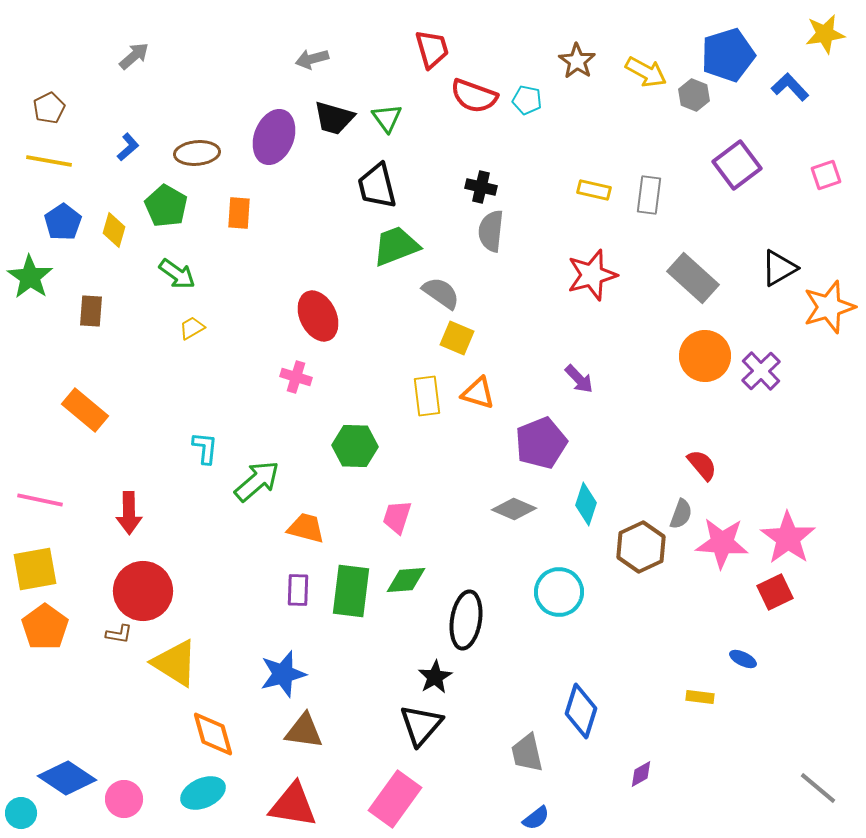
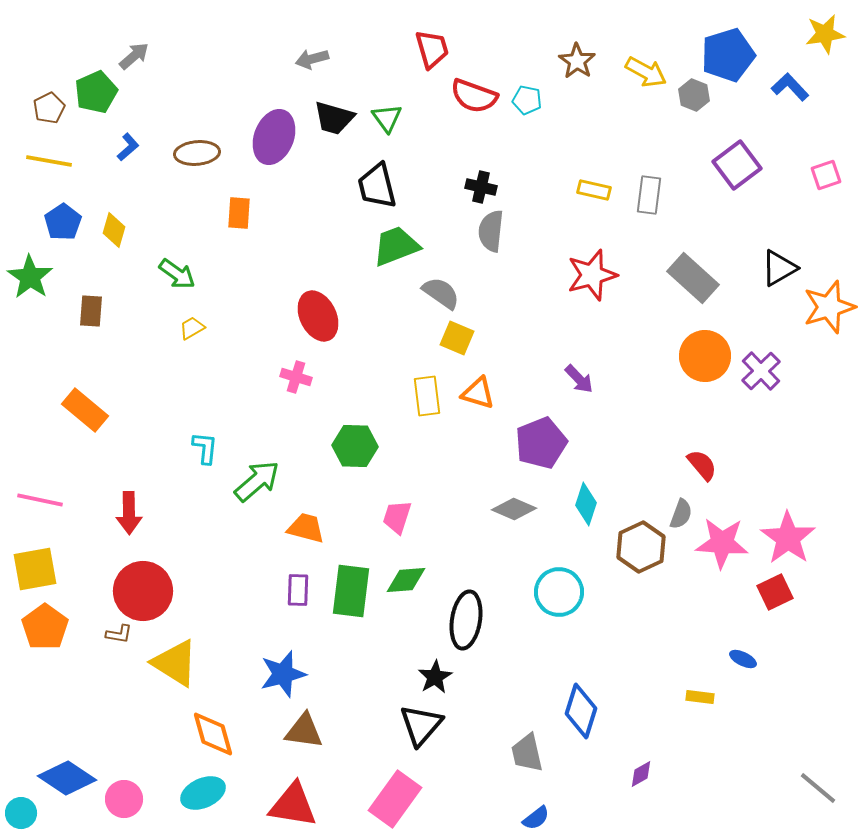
green pentagon at (166, 206): moved 70 px left, 114 px up; rotated 18 degrees clockwise
